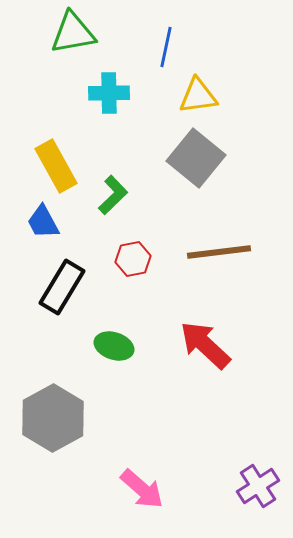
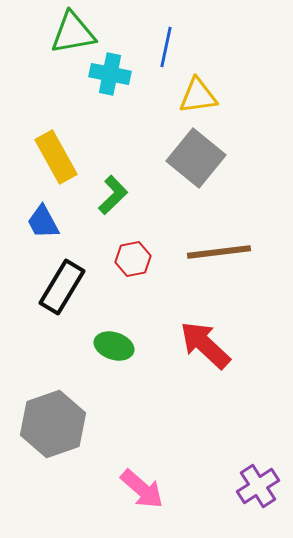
cyan cross: moved 1 px right, 19 px up; rotated 12 degrees clockwise
yellow rectangle: moved 9 px up
gray hexagon: moved 6 px down; rotated 10 degrees clockwise
